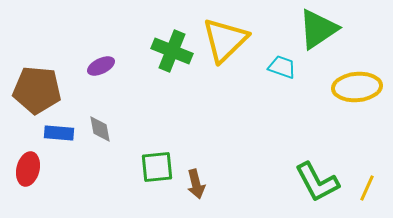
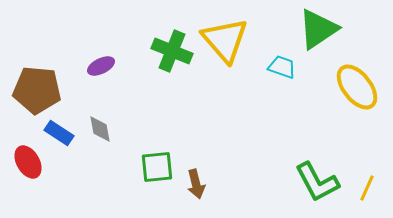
yellow triangle: rotated 27 degrees counterclockwise
yellow ellipse: rotated 57 degrees clockwise
blue rectangle: rotated 28 degrees clockwise
red ellipse: moved 7 px up; rotated 44 degrees counterclockwise
